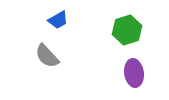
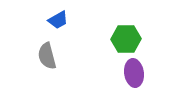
green hexagon: moved 1 px left, 9 px down; rotated 16 degrees clockwise
gray semicircle: rotated 28 degrees clockwise
